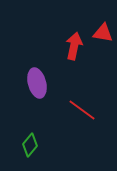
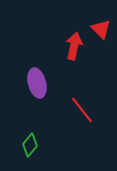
red triangle: moved 2 px left, 4 px up; rotated 35 degrees clockwise
red line: rotated 16 degrees clockwise
